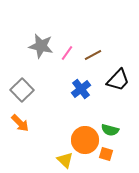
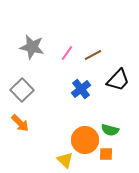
gray star: moved 9 px left, 1 px down
orange square: rotated 16 degrees counterclockwise
